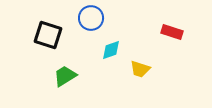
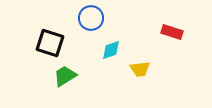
black square: moved 2 px right, 8 px down
yellow trapezoid: rotated 25 degrees counterclockwise
